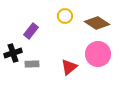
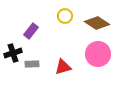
red triangle: moved 6 px left; rotated 24 degrees clockwise
